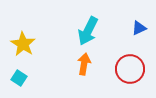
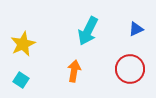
blue triangle: moved 3 px left, 1 px down
yellow star: rotated 15 degrees clockwise
orange arrow: moved 10 px left, 7 px down
cyan square: moved 2 px right, 2 px down
